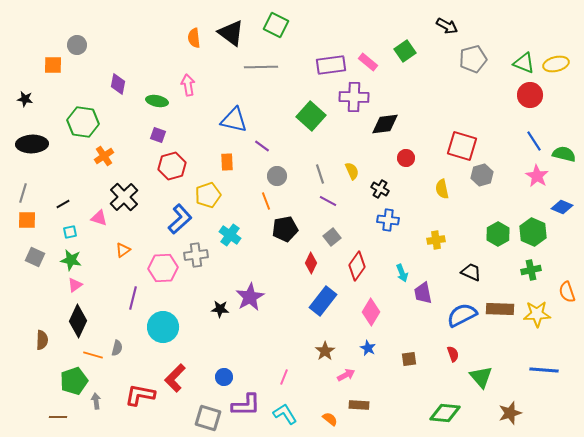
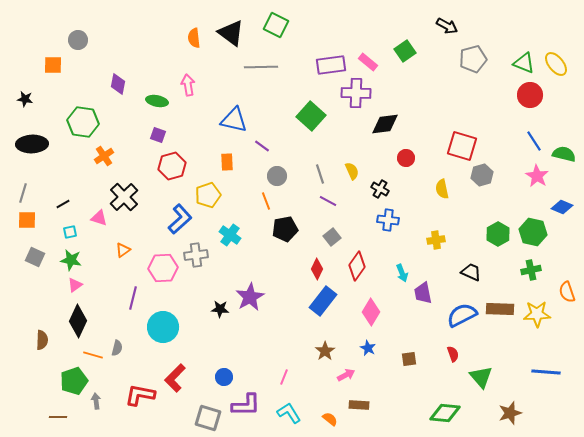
gray circle at (77, 45): moved 1 px right, 5 px up
yellow ellipse at (556, 64): rotated 65 degrees clockwise
purple cross at (354, 97): moved 2 px right, 4 px up
green hexagon at (533, 232): rotated 12 degrees counterclockwise
red diamond at (311, 263): moved 6 px right, 6 px down
blue line at (544, 370): moved 2 px right, 2 px down
cyan L-shape at (285, 414): moved 4 px right, 1 px up
